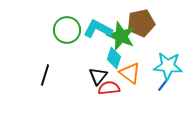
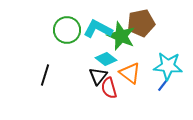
cyan diamond: moved 8 px left, 1 px down; rotated 70 degrees counterclockwise
red semicircle: rotated 100 degrees counterclockwise
